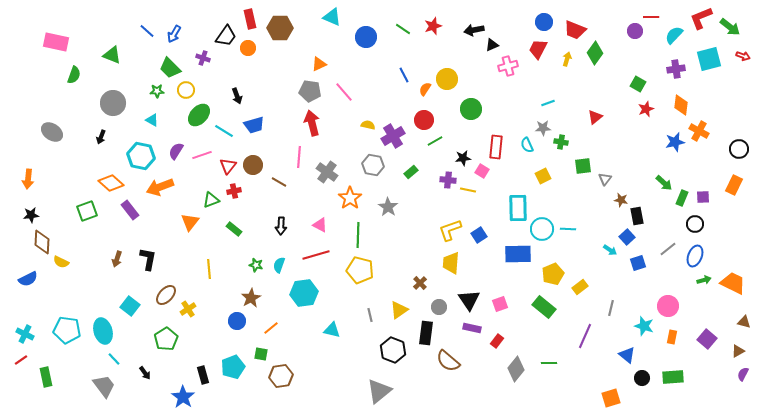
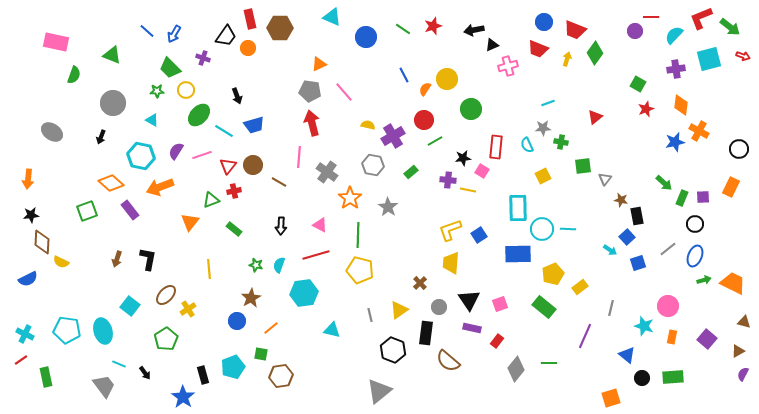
red trapezoid at (538, 49): rotated 95 degrees counterclockwise
orange rectangle at (734, 185): moved 3 px left, 2 px down
cyan line at (114, 359): moved 5 px right, 5 px down; rotated 24 degrees counterclockwise
